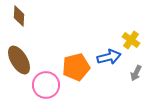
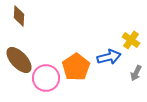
brown ellipse: rotated 12 degrees counterclockwise
orange pentagon: rotated 20 degrees counterclockwise
pink circle: moved 7 px up
